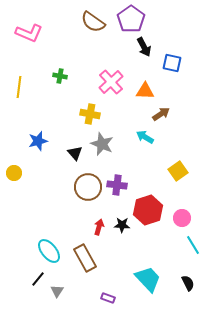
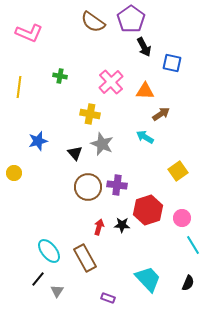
black semicircle: rotated 49 degrees clockwise
